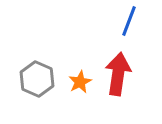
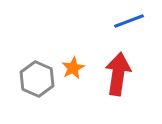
blue line: rotated 48 degrees clockwise
orange star: moved 7 px left, 14 px up
